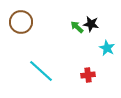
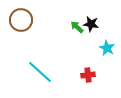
brown circle: moved 2 px up
cyan line: moved 1 px left, 1 px down
